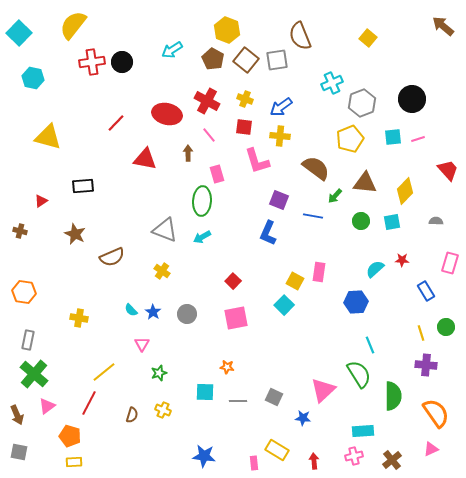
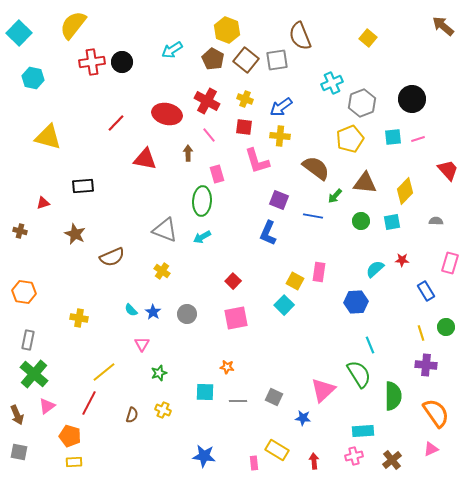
red triangle at (41, 201): moved 2 px right, 2 px down; rotated 16 degrees clockwise
